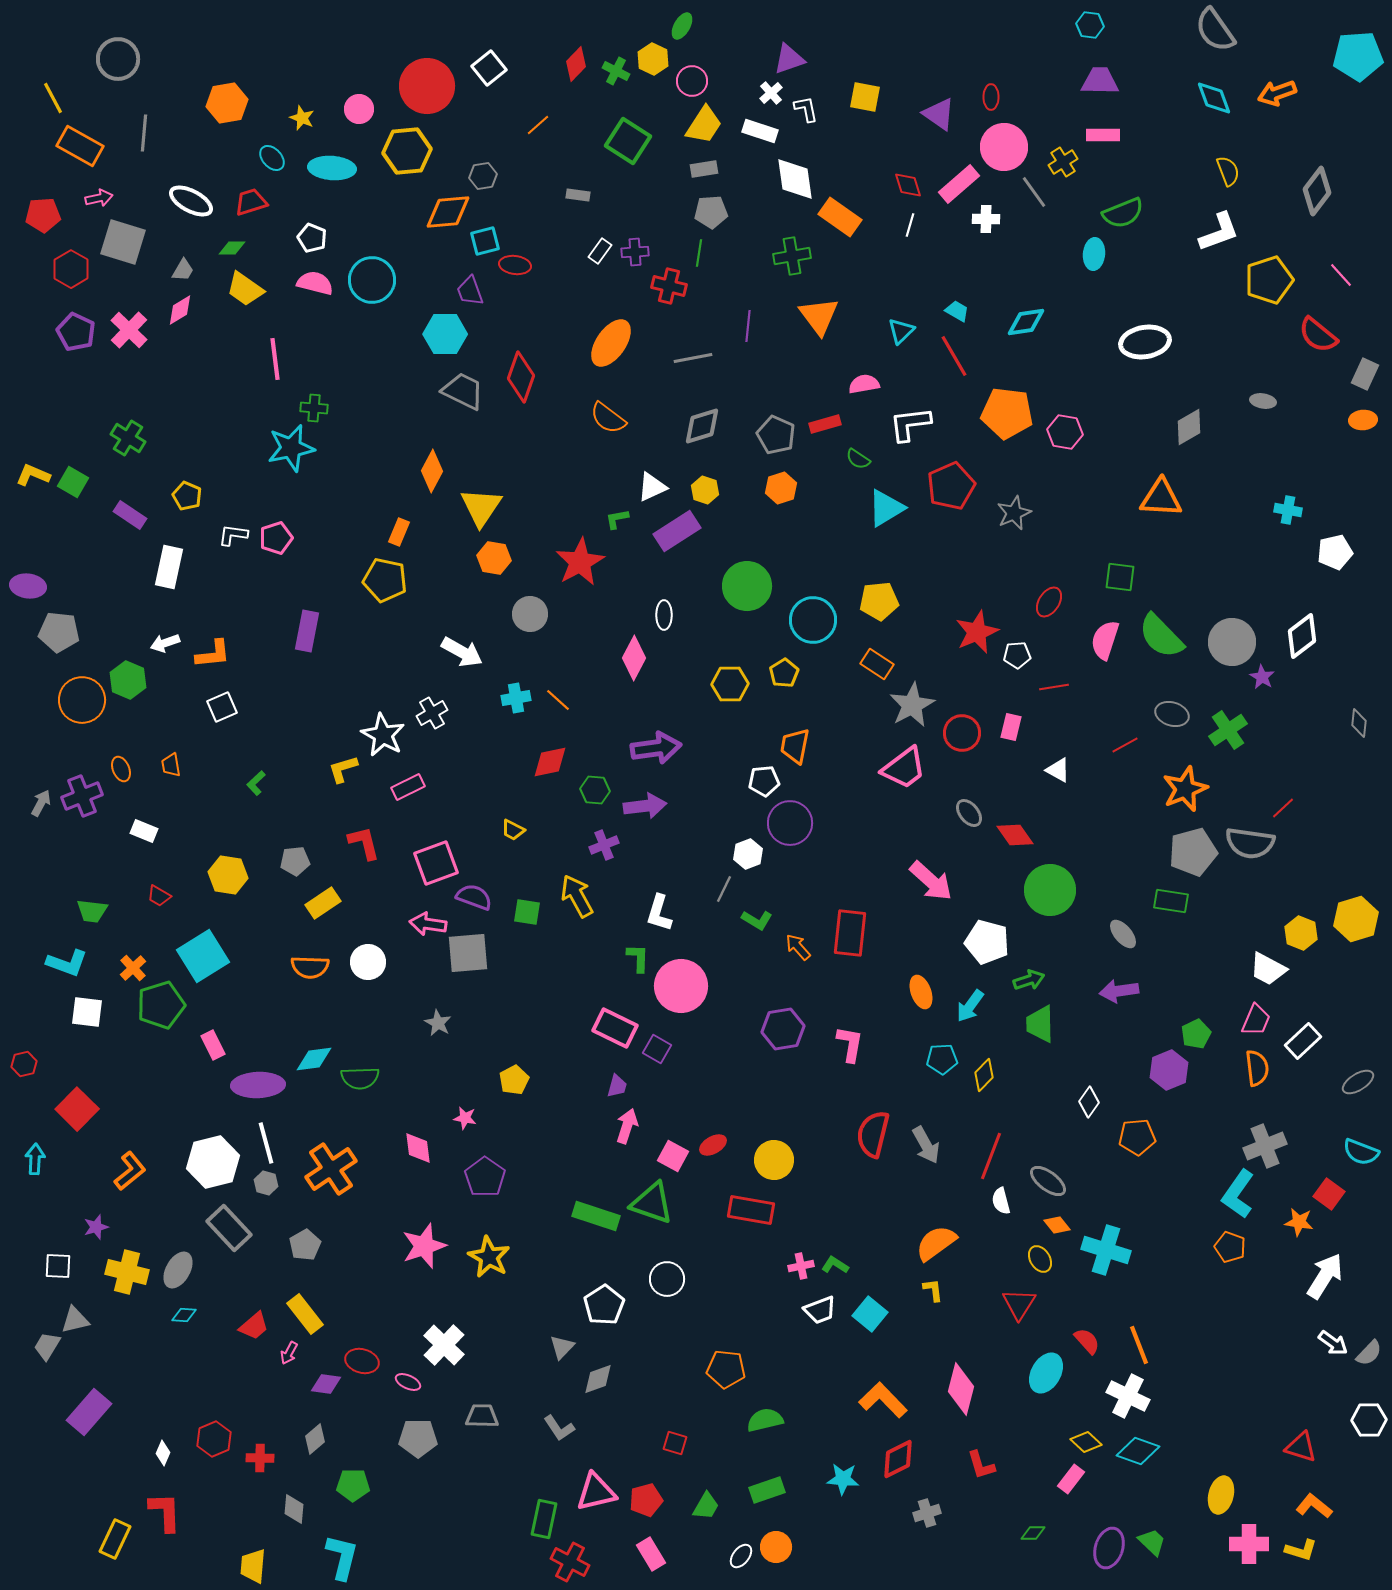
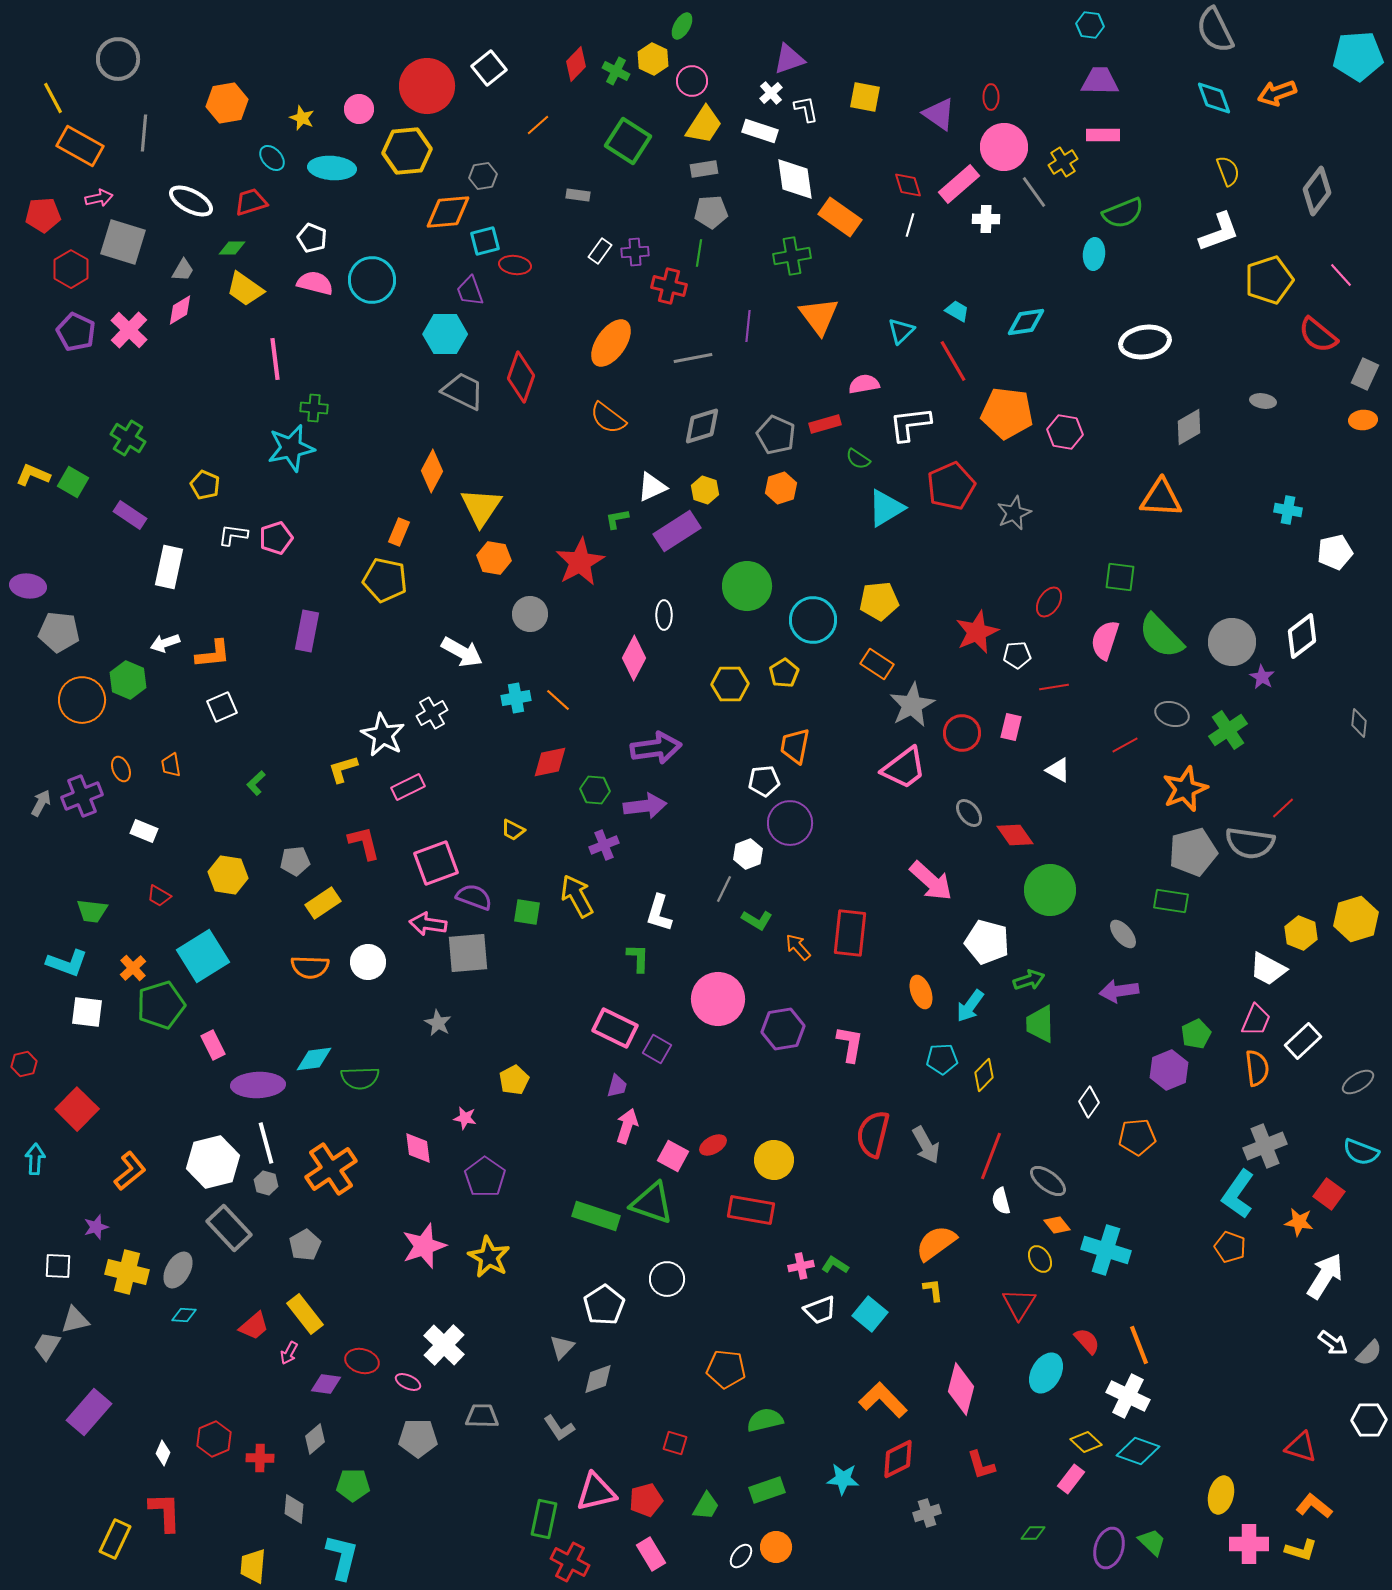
gray semicircle at (1215, 30): rotated 9 degrees clockwise
red line at (954, 356): moved 1 px left, 5 px down
yellow pentagon at (187, 496): moved 18 px right, 11 px up
pink circle at (681, 986): moved 37 px right, 13 px down
